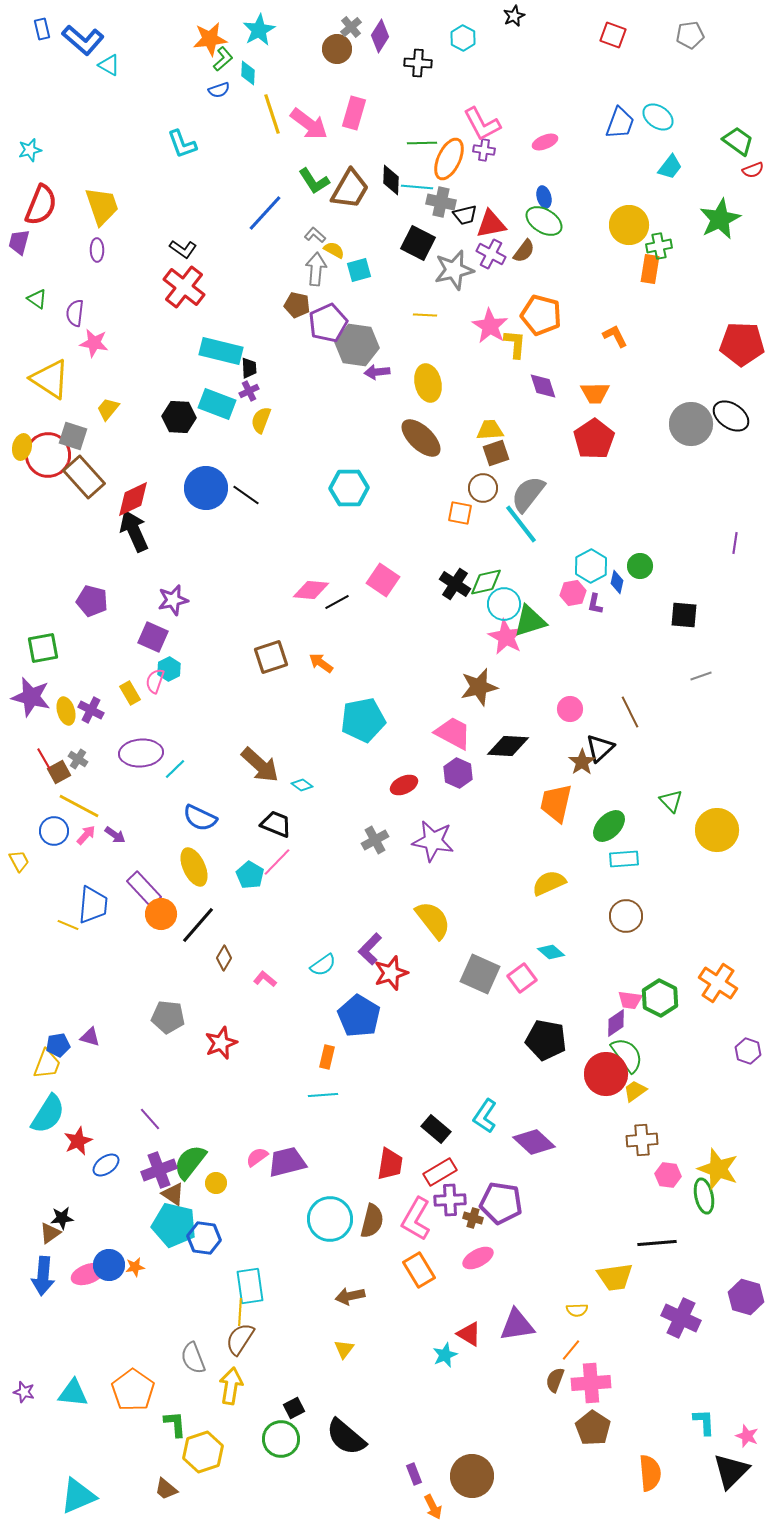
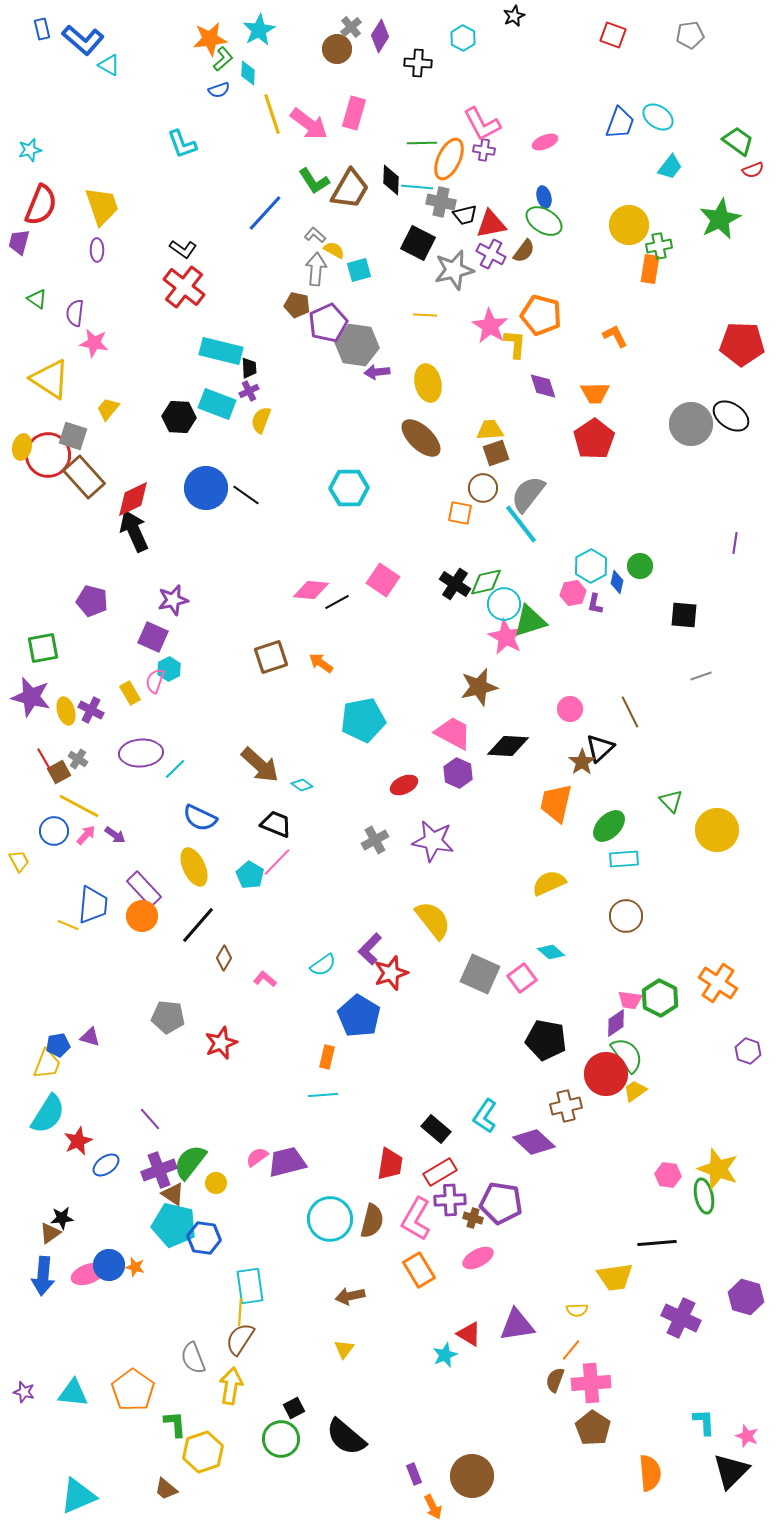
orange circle at (161, 914): moved 19 px left, 2 px down
brown cross at (642, 1140): moved 76 px left, 34 px up; rotated 8 degrees counterclockwise
orange star at (135, 1267): rotated 24 degrees clockwise
